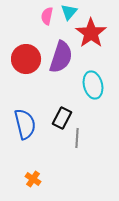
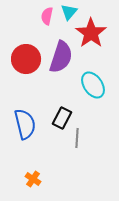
cyan ellipse: rotated 20 degrees counterclockwise
